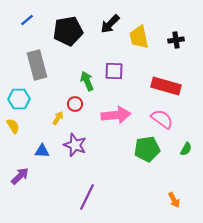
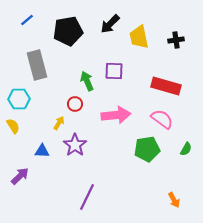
yellow arrow: moved 1 px right, 5 px down
purple star: rotated 15 degrees clockwise
